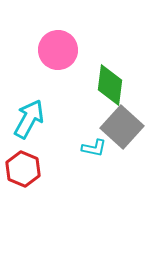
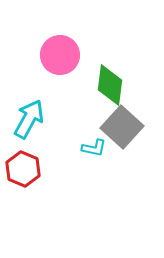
pink circle: moved 2 px right, 5 px down
